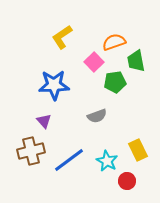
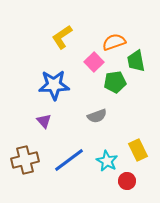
brown cross: moved 6 px left, 9 px down
